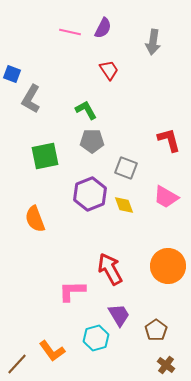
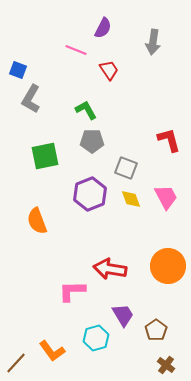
pink line: moved 6 px right, 18 px down; rotated 10 degrees clockwise
blue square: moved 6 px right, 4 px up
pink trapezoid: rotated 148 degrees counterclockwise
yellow diamond: moved 7 px right, 6 px up
orange semicircle: moved 2 px right, 2 px down
red arrow: rotated 52 degrees counterclockwise
purple trapezoid: moved 4 px right
brown line: moved 1 px left, 1 px up
